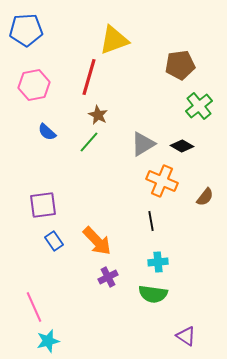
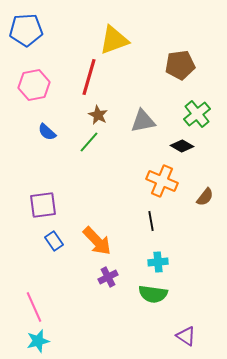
green cross: moved 2 px left, 8 px down
gray triangle: moved 23 px up; rotated 20 degrees clockwise
cyan star: moved 10 px left
